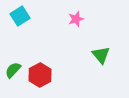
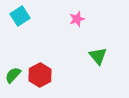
pink star: moved 1 px right
green triangle: moved 3 px left, 1 px down
green semicircle: moved 5 px down
